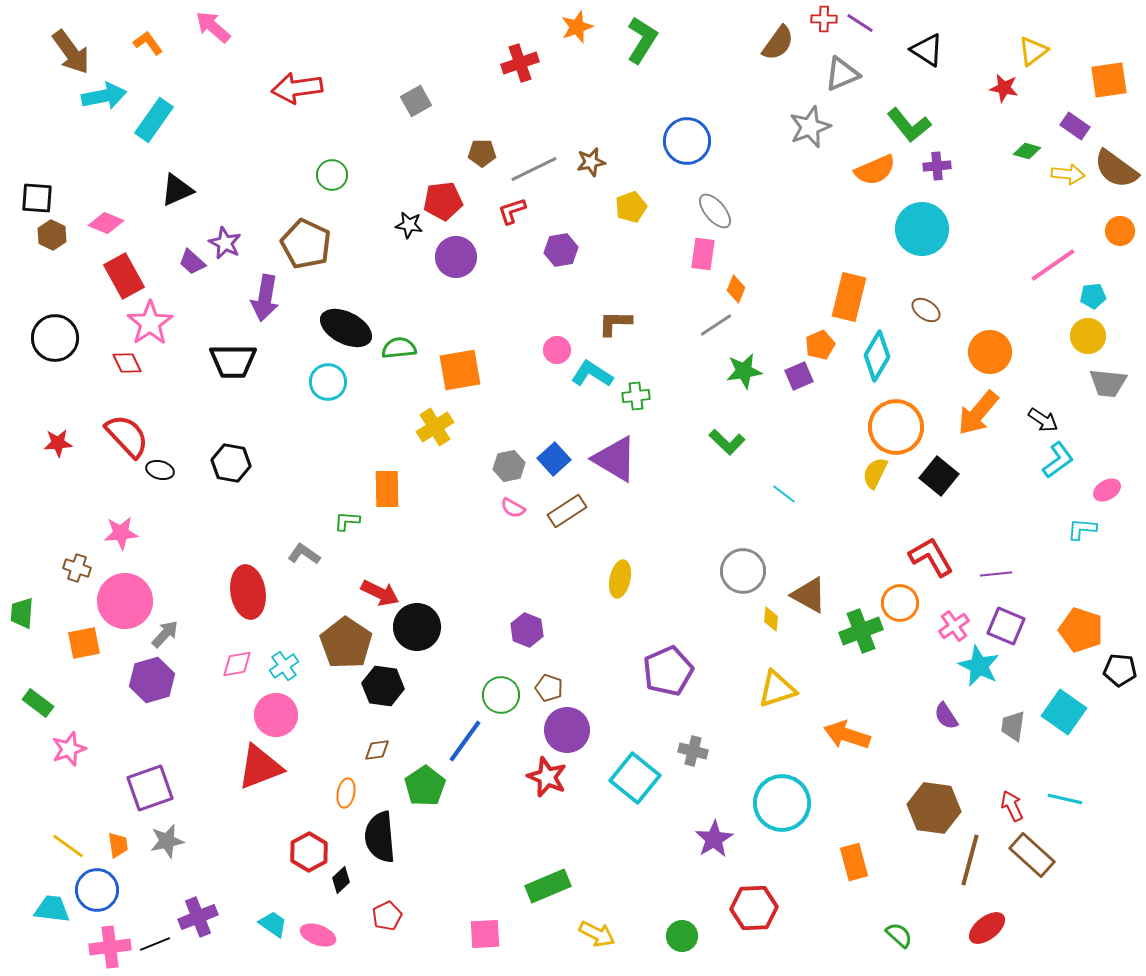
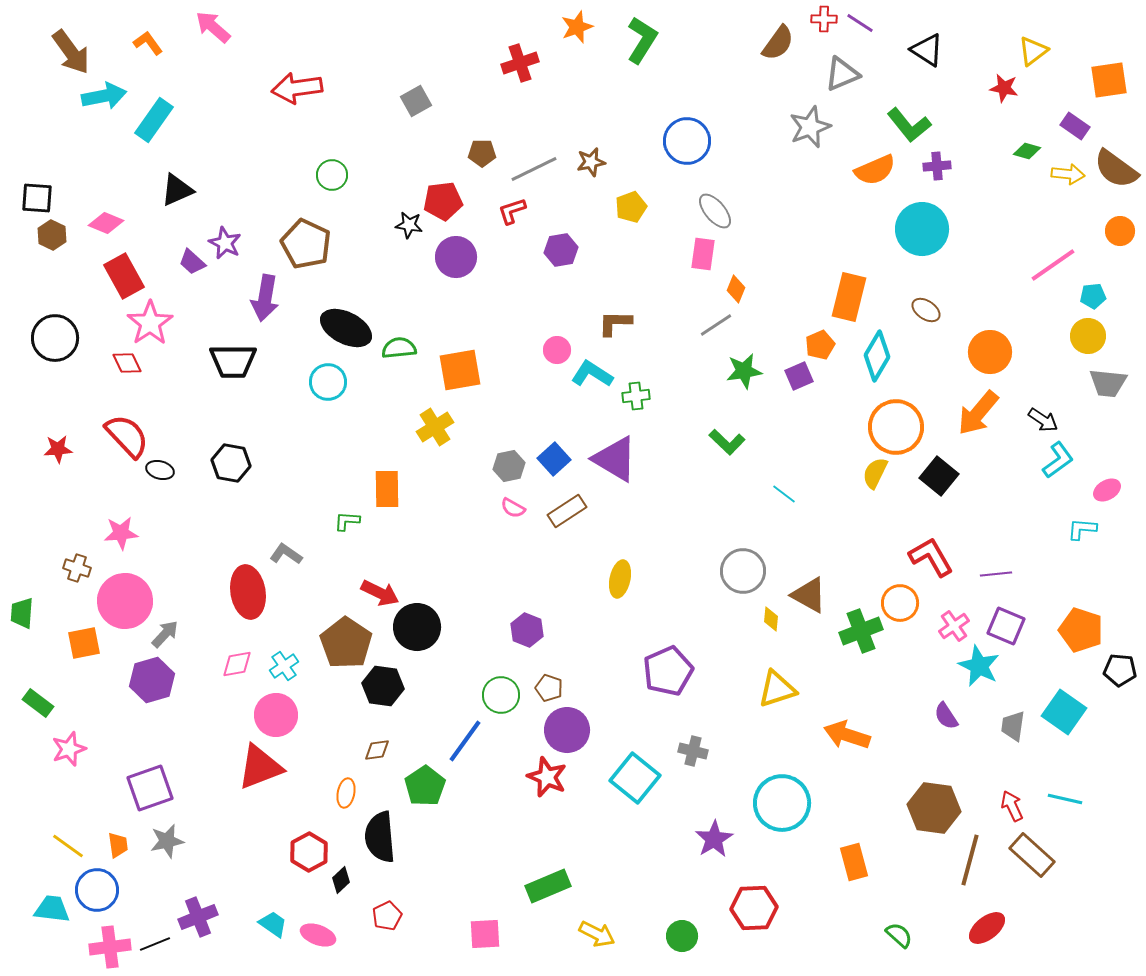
red star at (58, 443): moved 6 px down
gray L-shape at (304, 554): moved 18 px left
